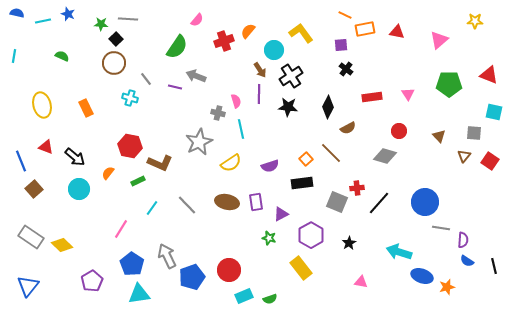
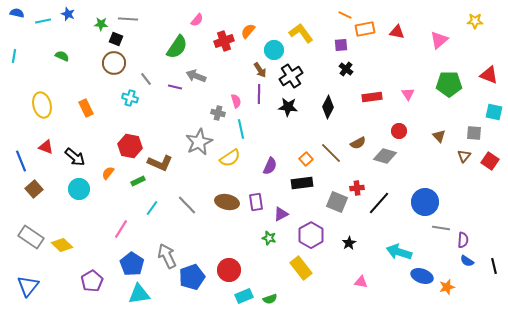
black square at (116, 39): rotated 24 degrees counterclockwise
brown semicircle at (348, 128): moved 10 px right, 15 px down
yellow semicircle at (231, 163): moved 1 px left, 5 px up
purple semicircle at (270, 166): rotated 48 degrees counterclockwise
